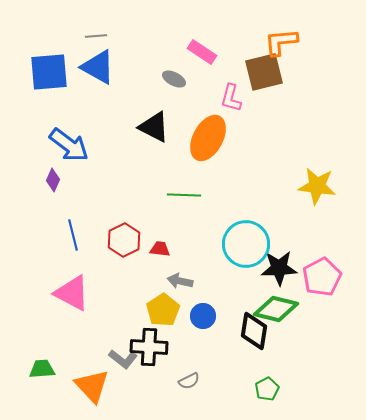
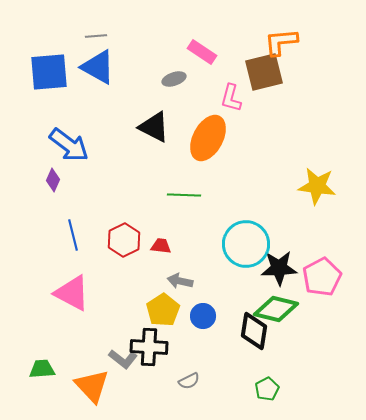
gray ellipse: rotated 45 degrees counterclockwise
red trapezoid: moved 1 px right, 3 px up
